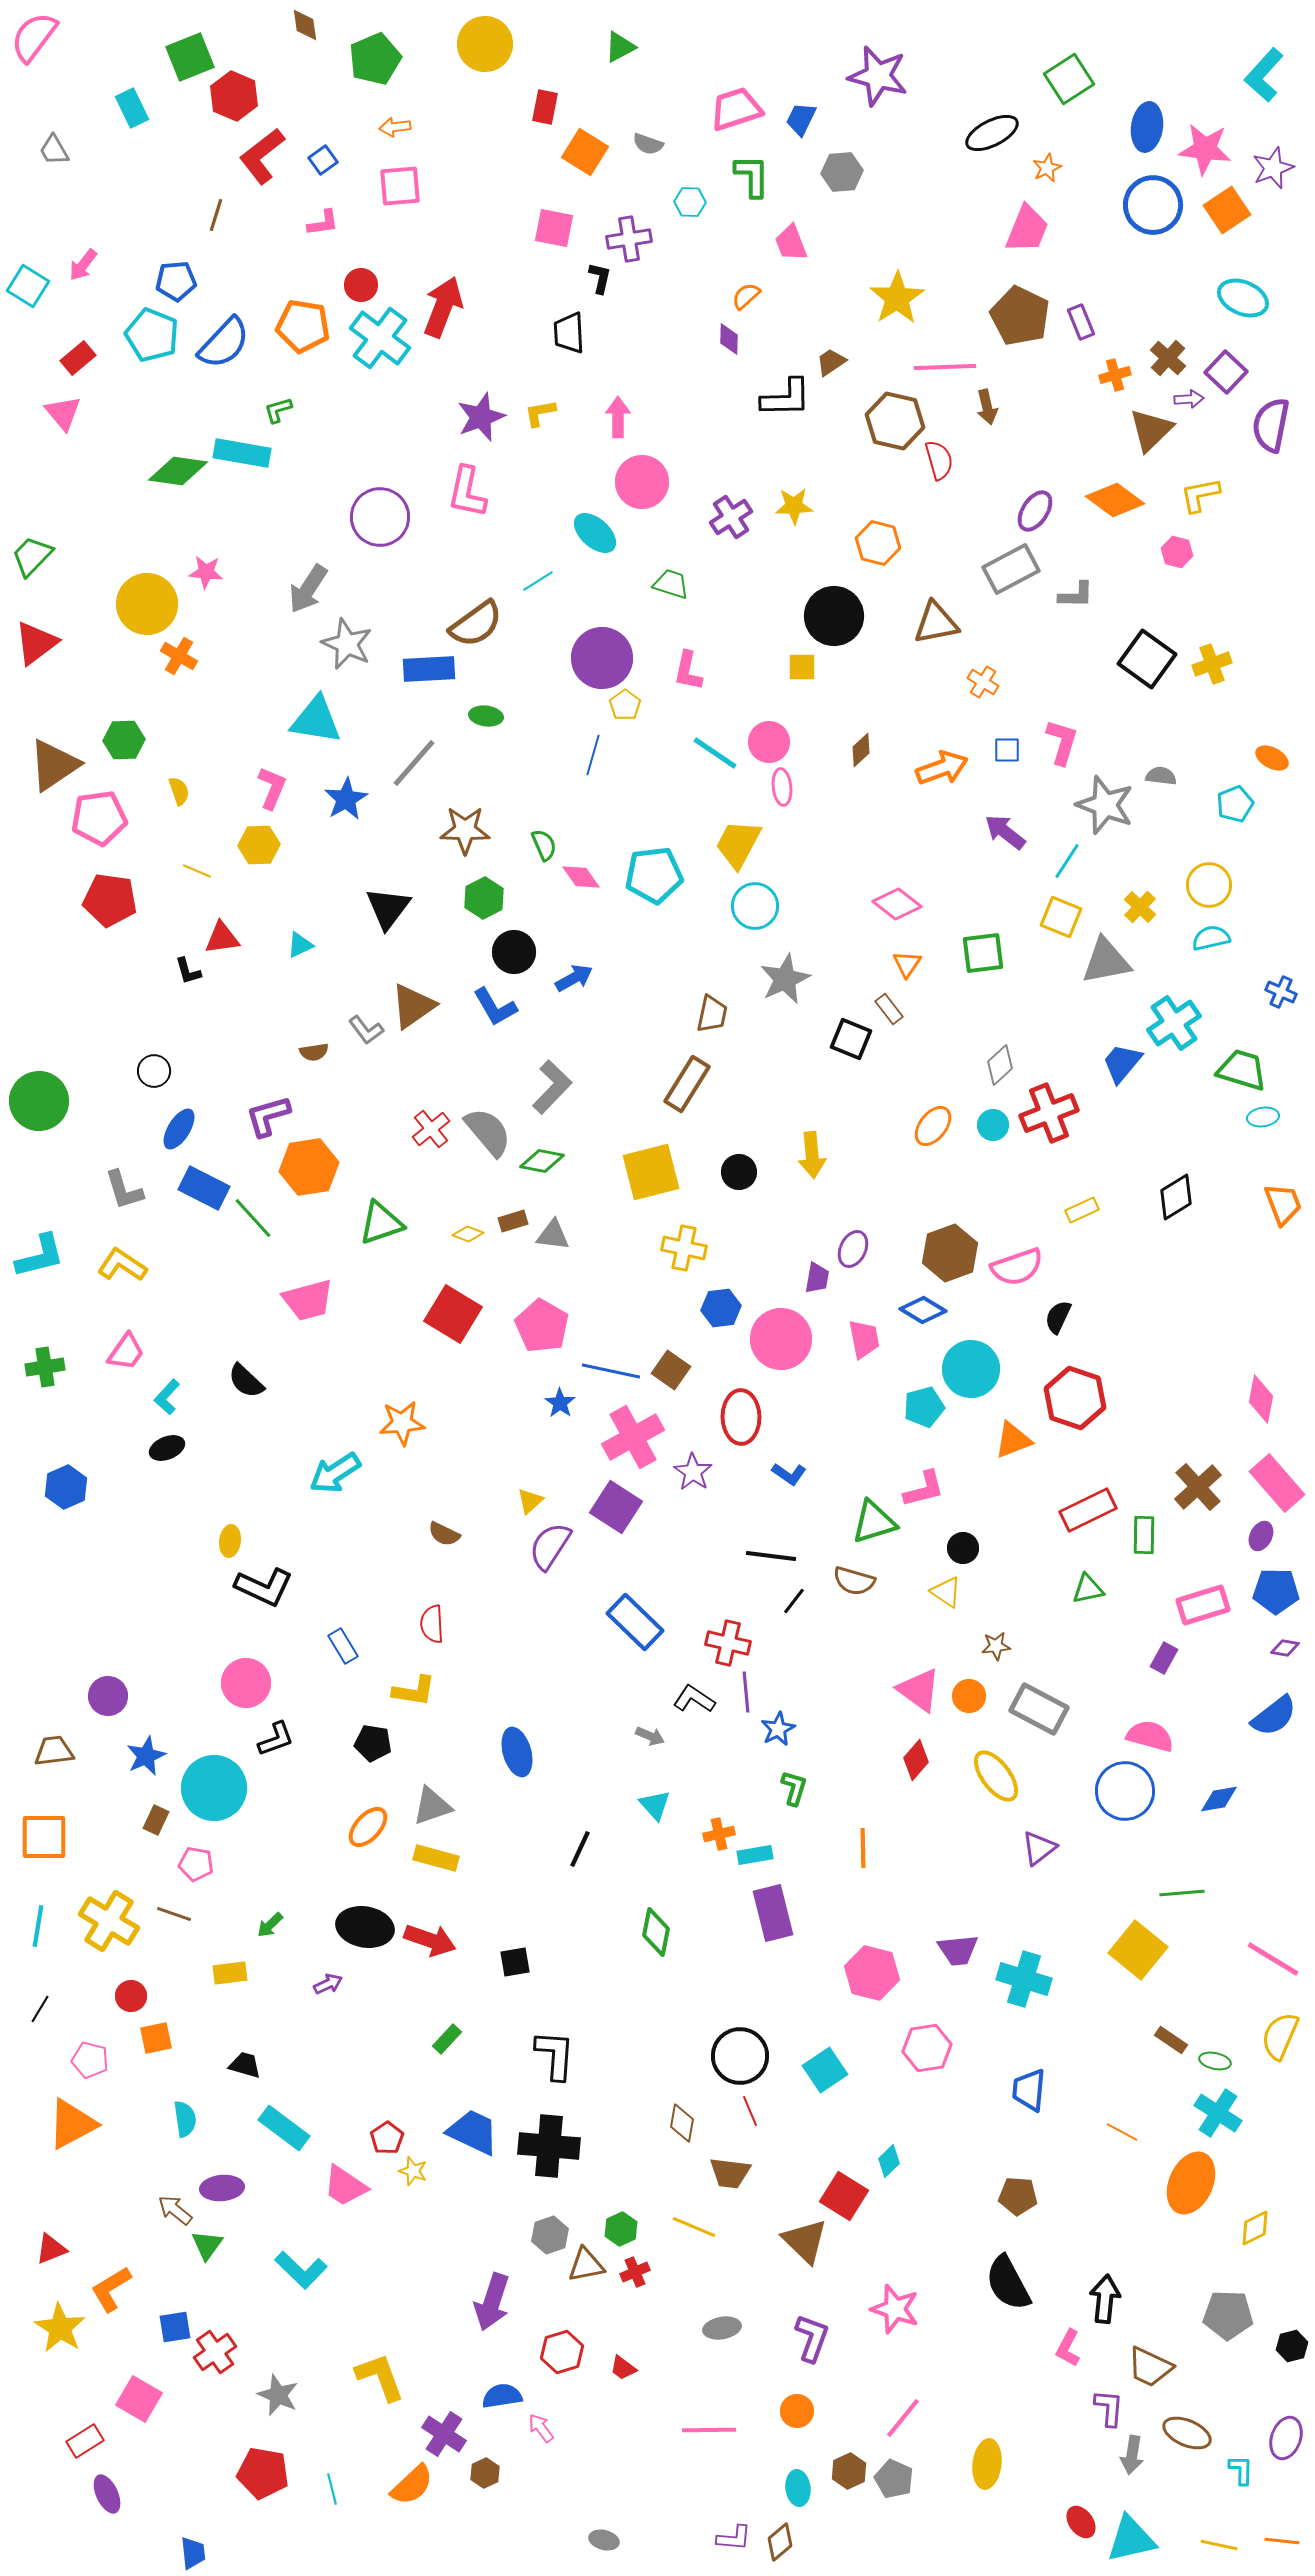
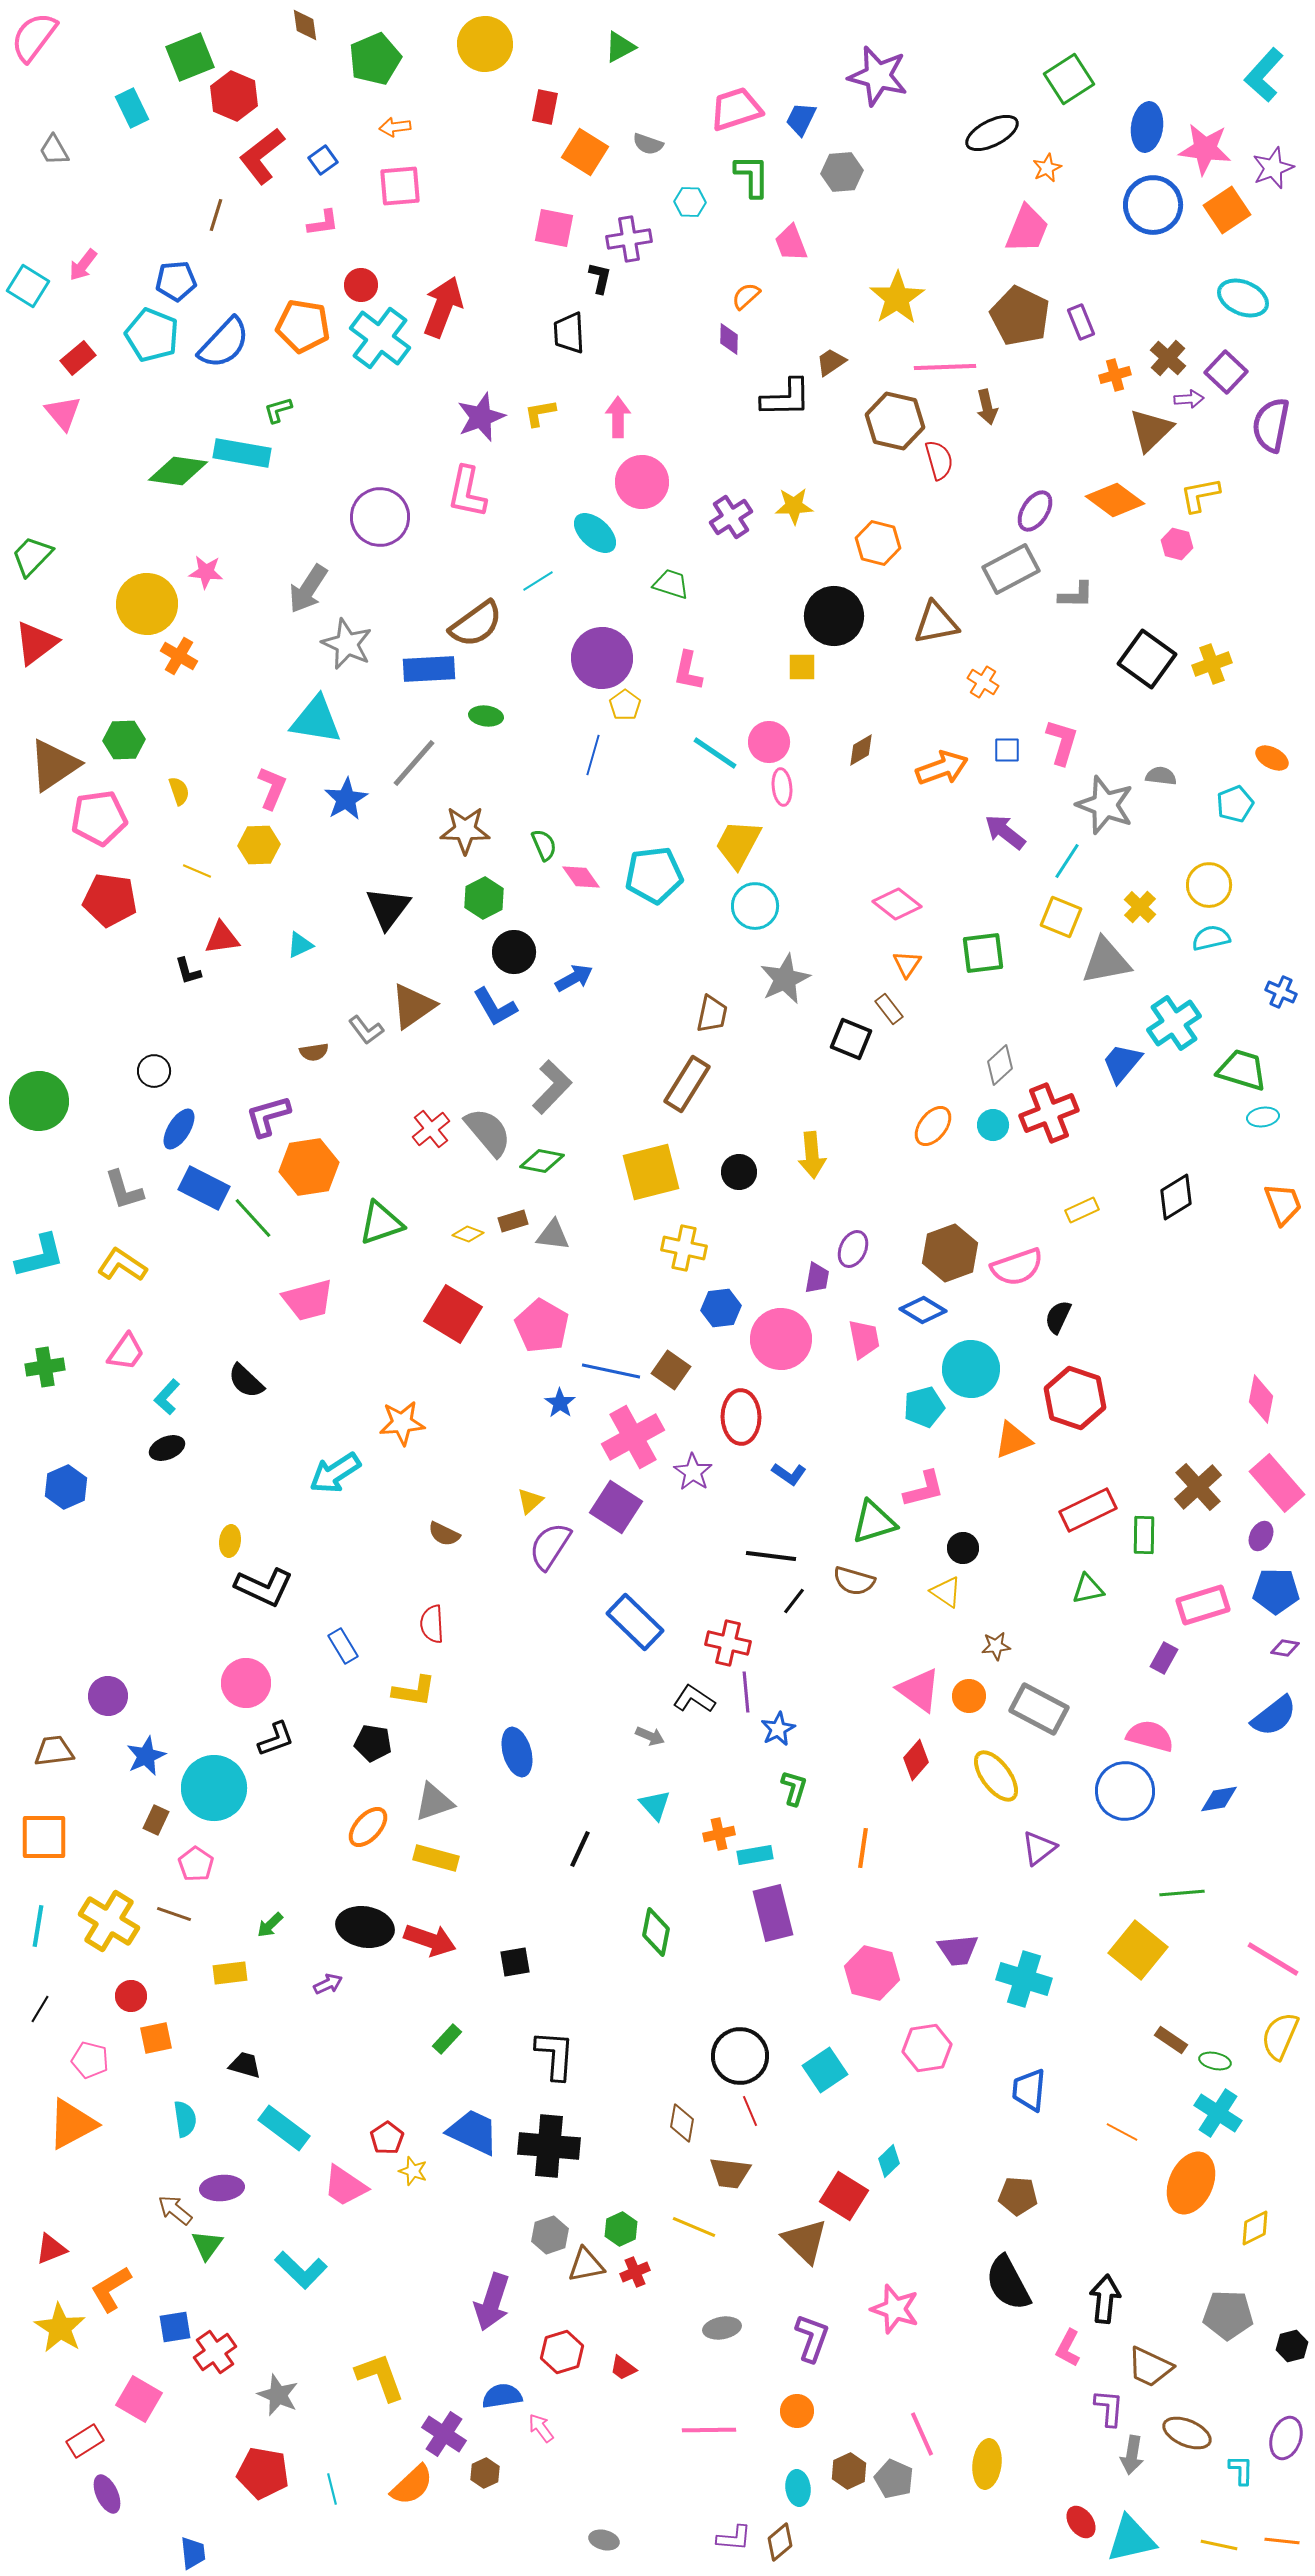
pink hexagon at (1177, 552): moved 8 px up
brown diamond at (861, 750): rotated 12 degrees clockwise
gray triangle at (432, 1806): moved 2 px right, 4 px up
orange line at (863, 1848): rotated 9 degrees clockwise
pink pentagon at (196, 1864): rotated 24 degrees clockwise
pink line at (903, 2418): moved 19 px right, 16 px down; rotated 63 degrees counterclockwise
